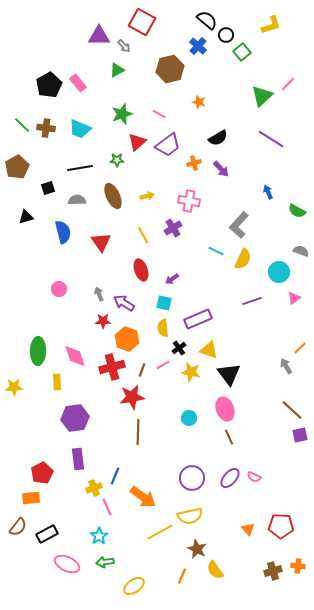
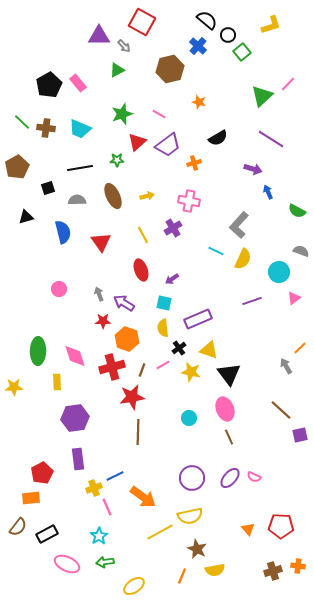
black circle at (226, 35): moved 2 px right
green line at (22, 125): moved 3 px up
purple arrow at (221, 169): moved 32 px right; rotated 30 degrees counterclockwise
brown line at (292, 410): moved 11 px left
blue line at (115, 476): rotated 42 degrees clockwise
yellow semicircle at (215, 570): rotated 66 degrees counterclockwise
